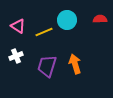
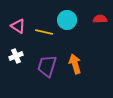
yellow line: rotated 36 degrees clockwise
